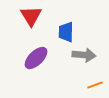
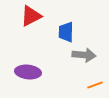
red triangle: rotated 35 degrees clockwise
purple ellipse: moved 8 px left, 14 px down; rotated 50 degrees clockwise
